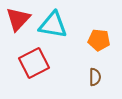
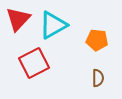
cyan triangle: rotated 40 degrees counterclockwise
orange pentagon: moved 2 px left
brown semicircle: moved 3 px right, 1 px down
